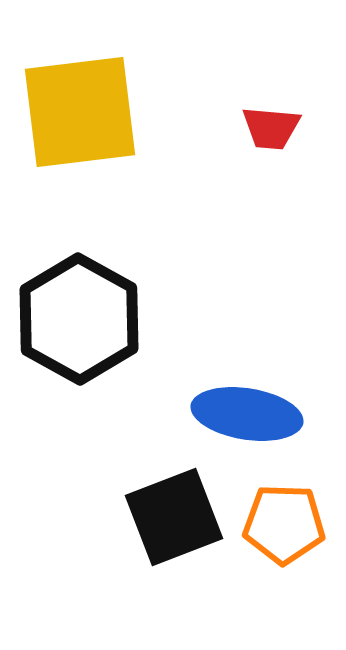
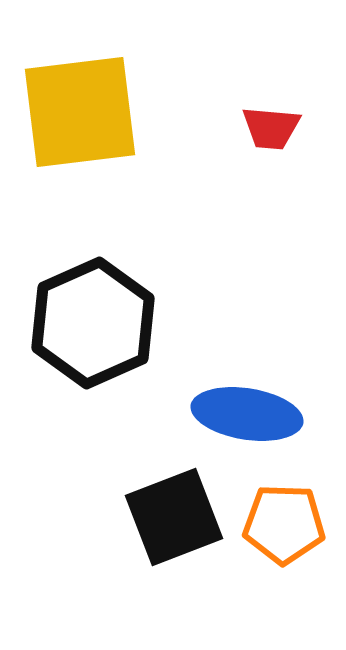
black hexagon: moved 14 px right, 4 px down; rotated 7 degrees clockwise
